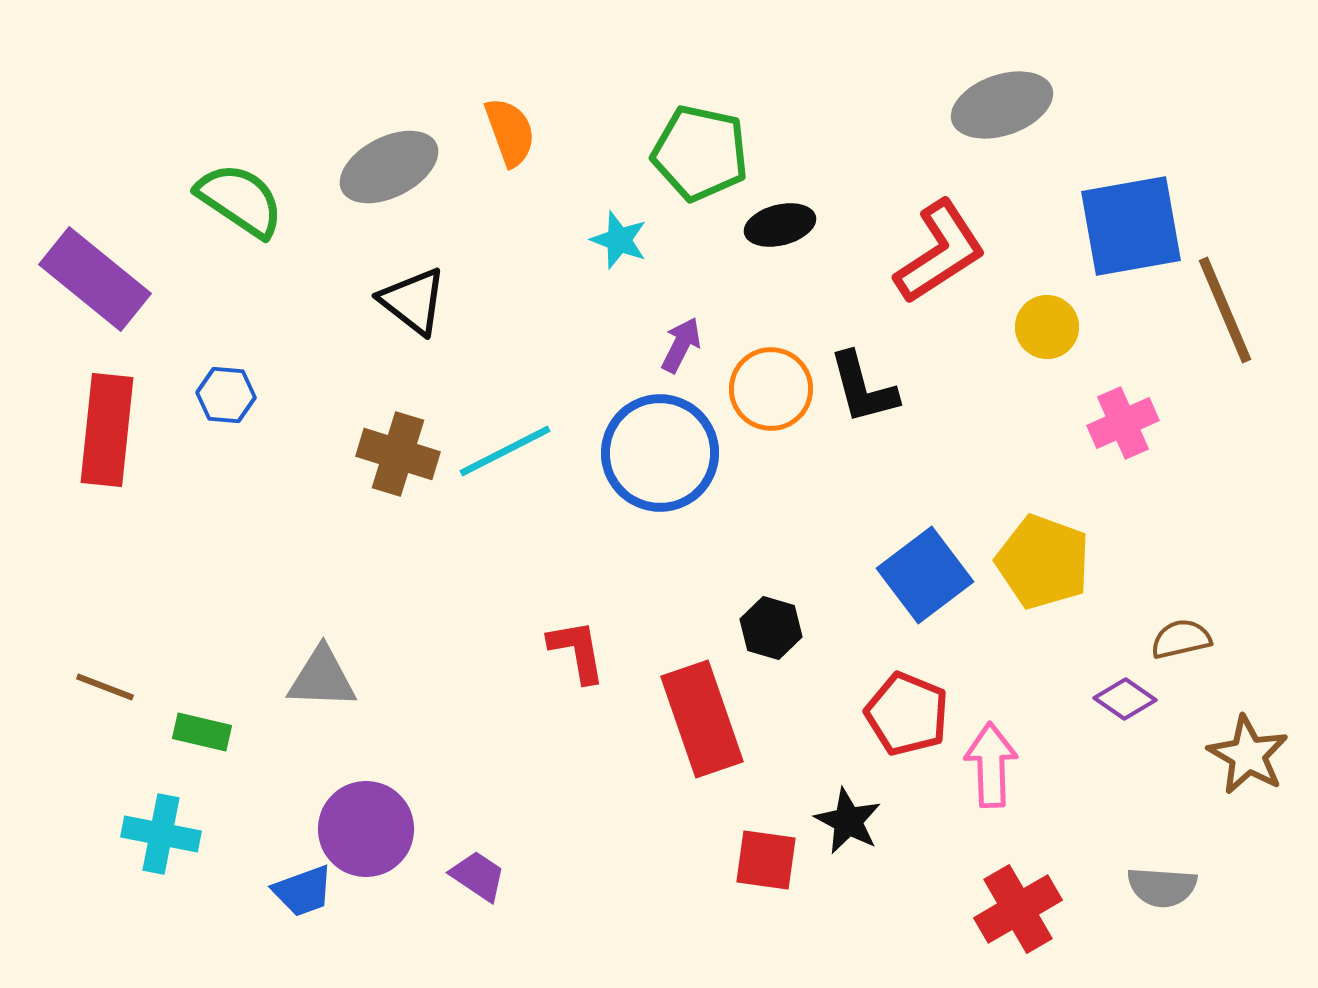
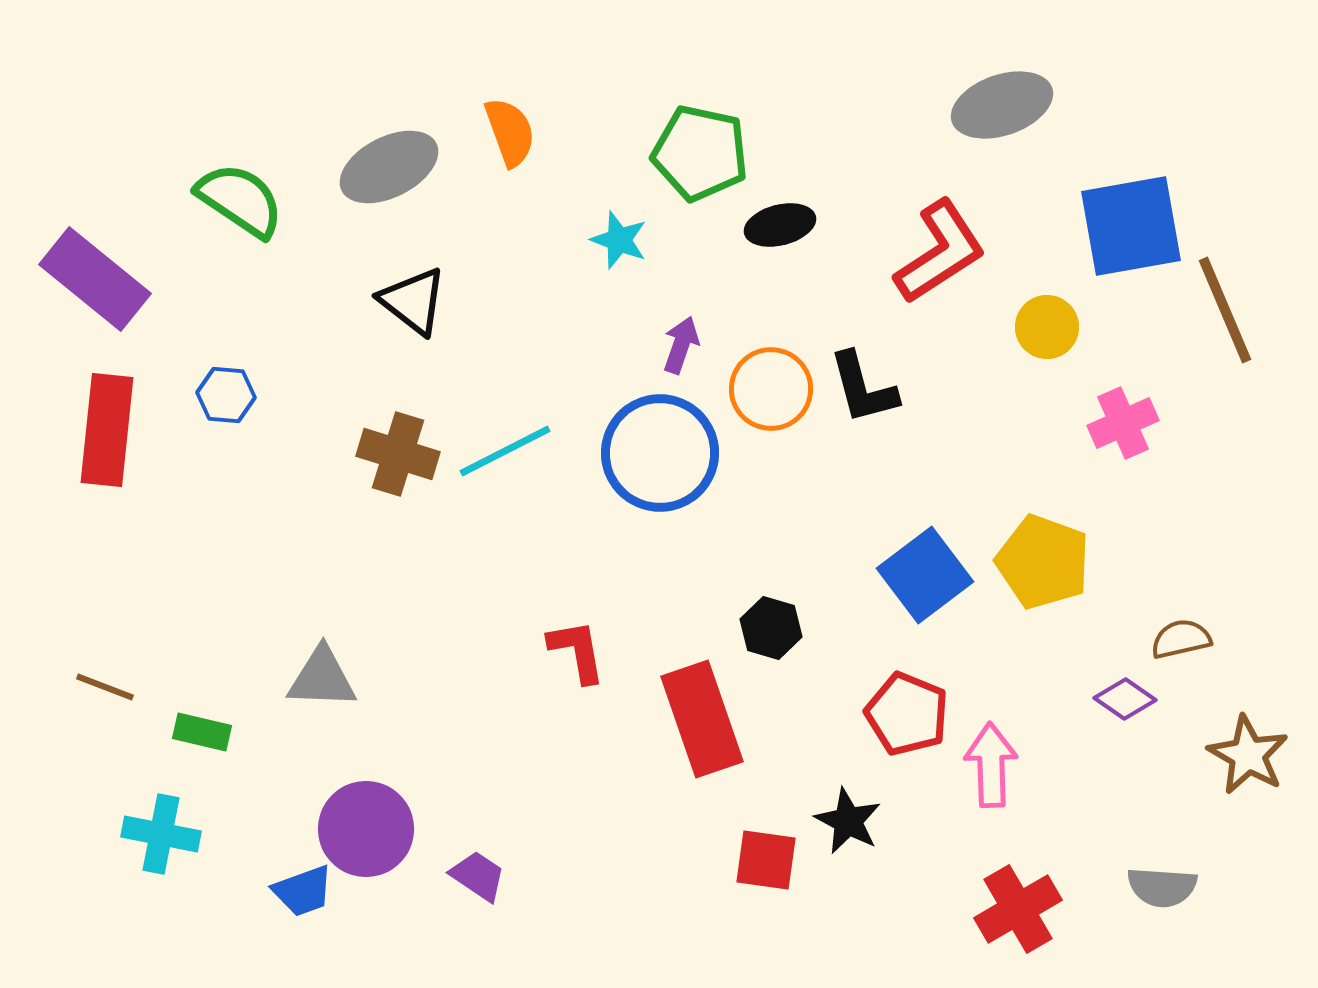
purple arrow at (681, 345): rotated 8 degrees counterclockwise
